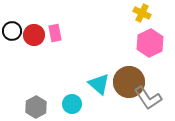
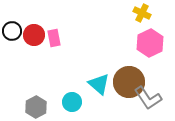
pink rectangle: moved 1 px left, 5 px down
cyan circle: moved 2 px up
